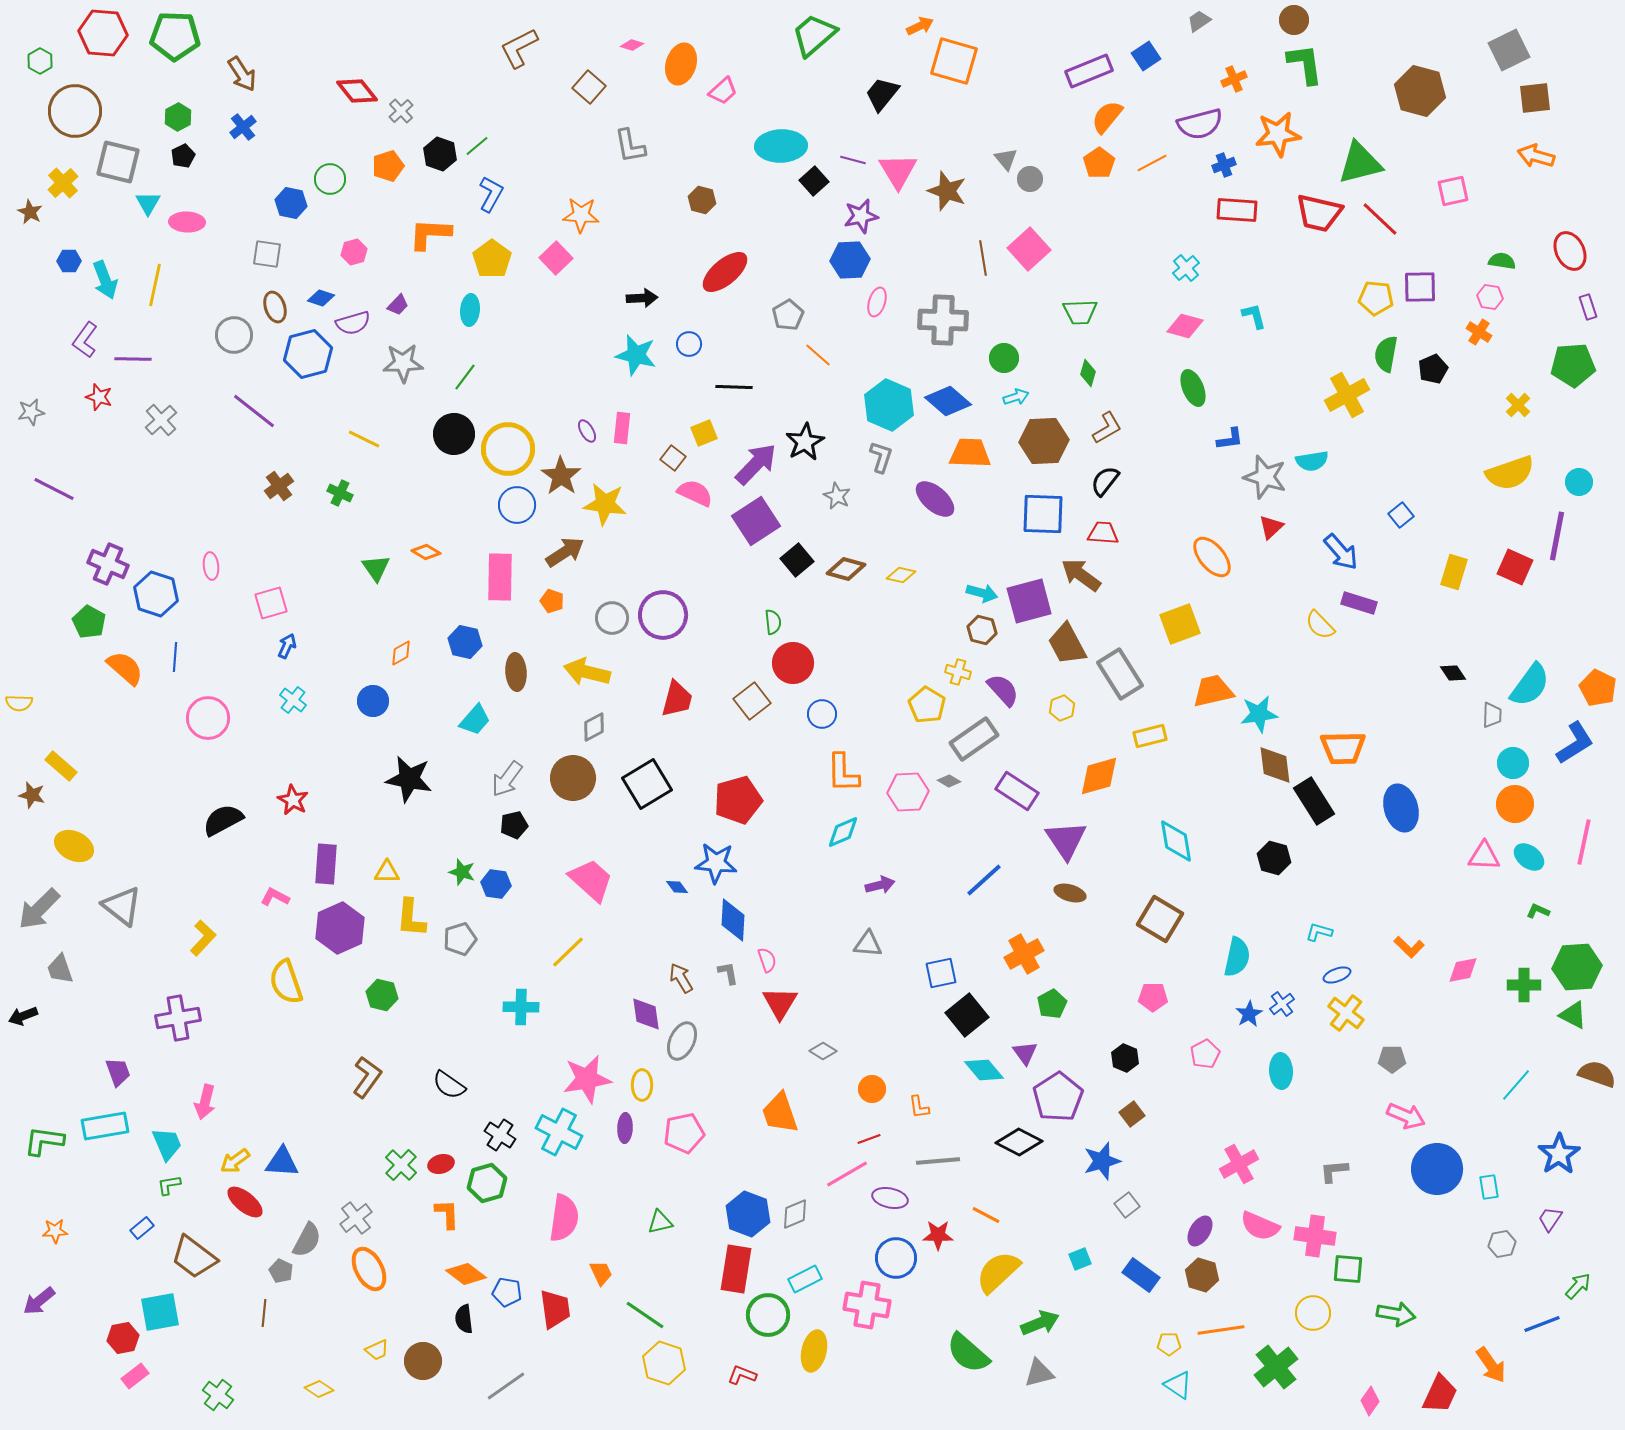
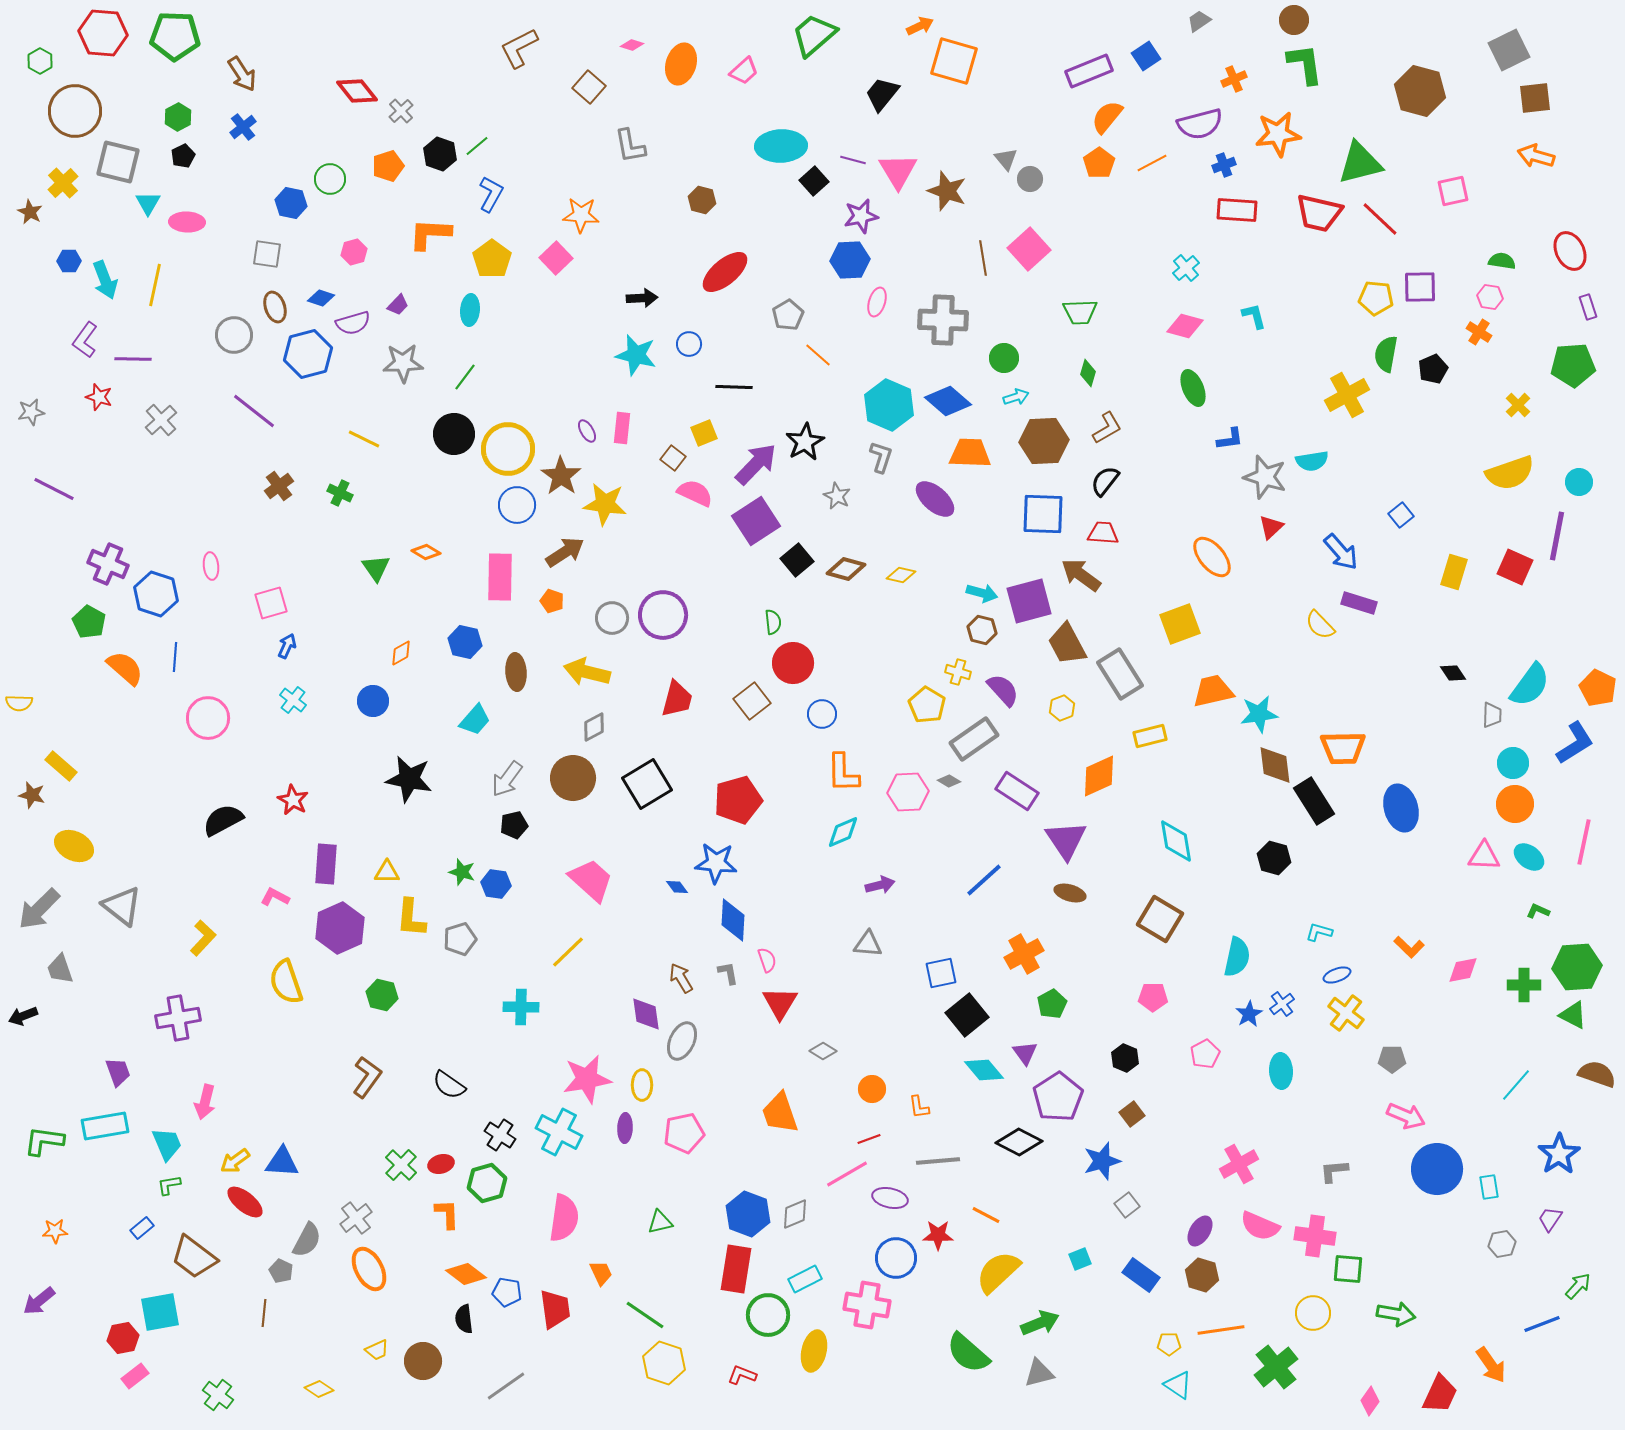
pink trapezoid at (723, 91): moved 21 px right, 20 px up
orange diamond at (1099, 776): rotated 9 degrees counterclockwise
